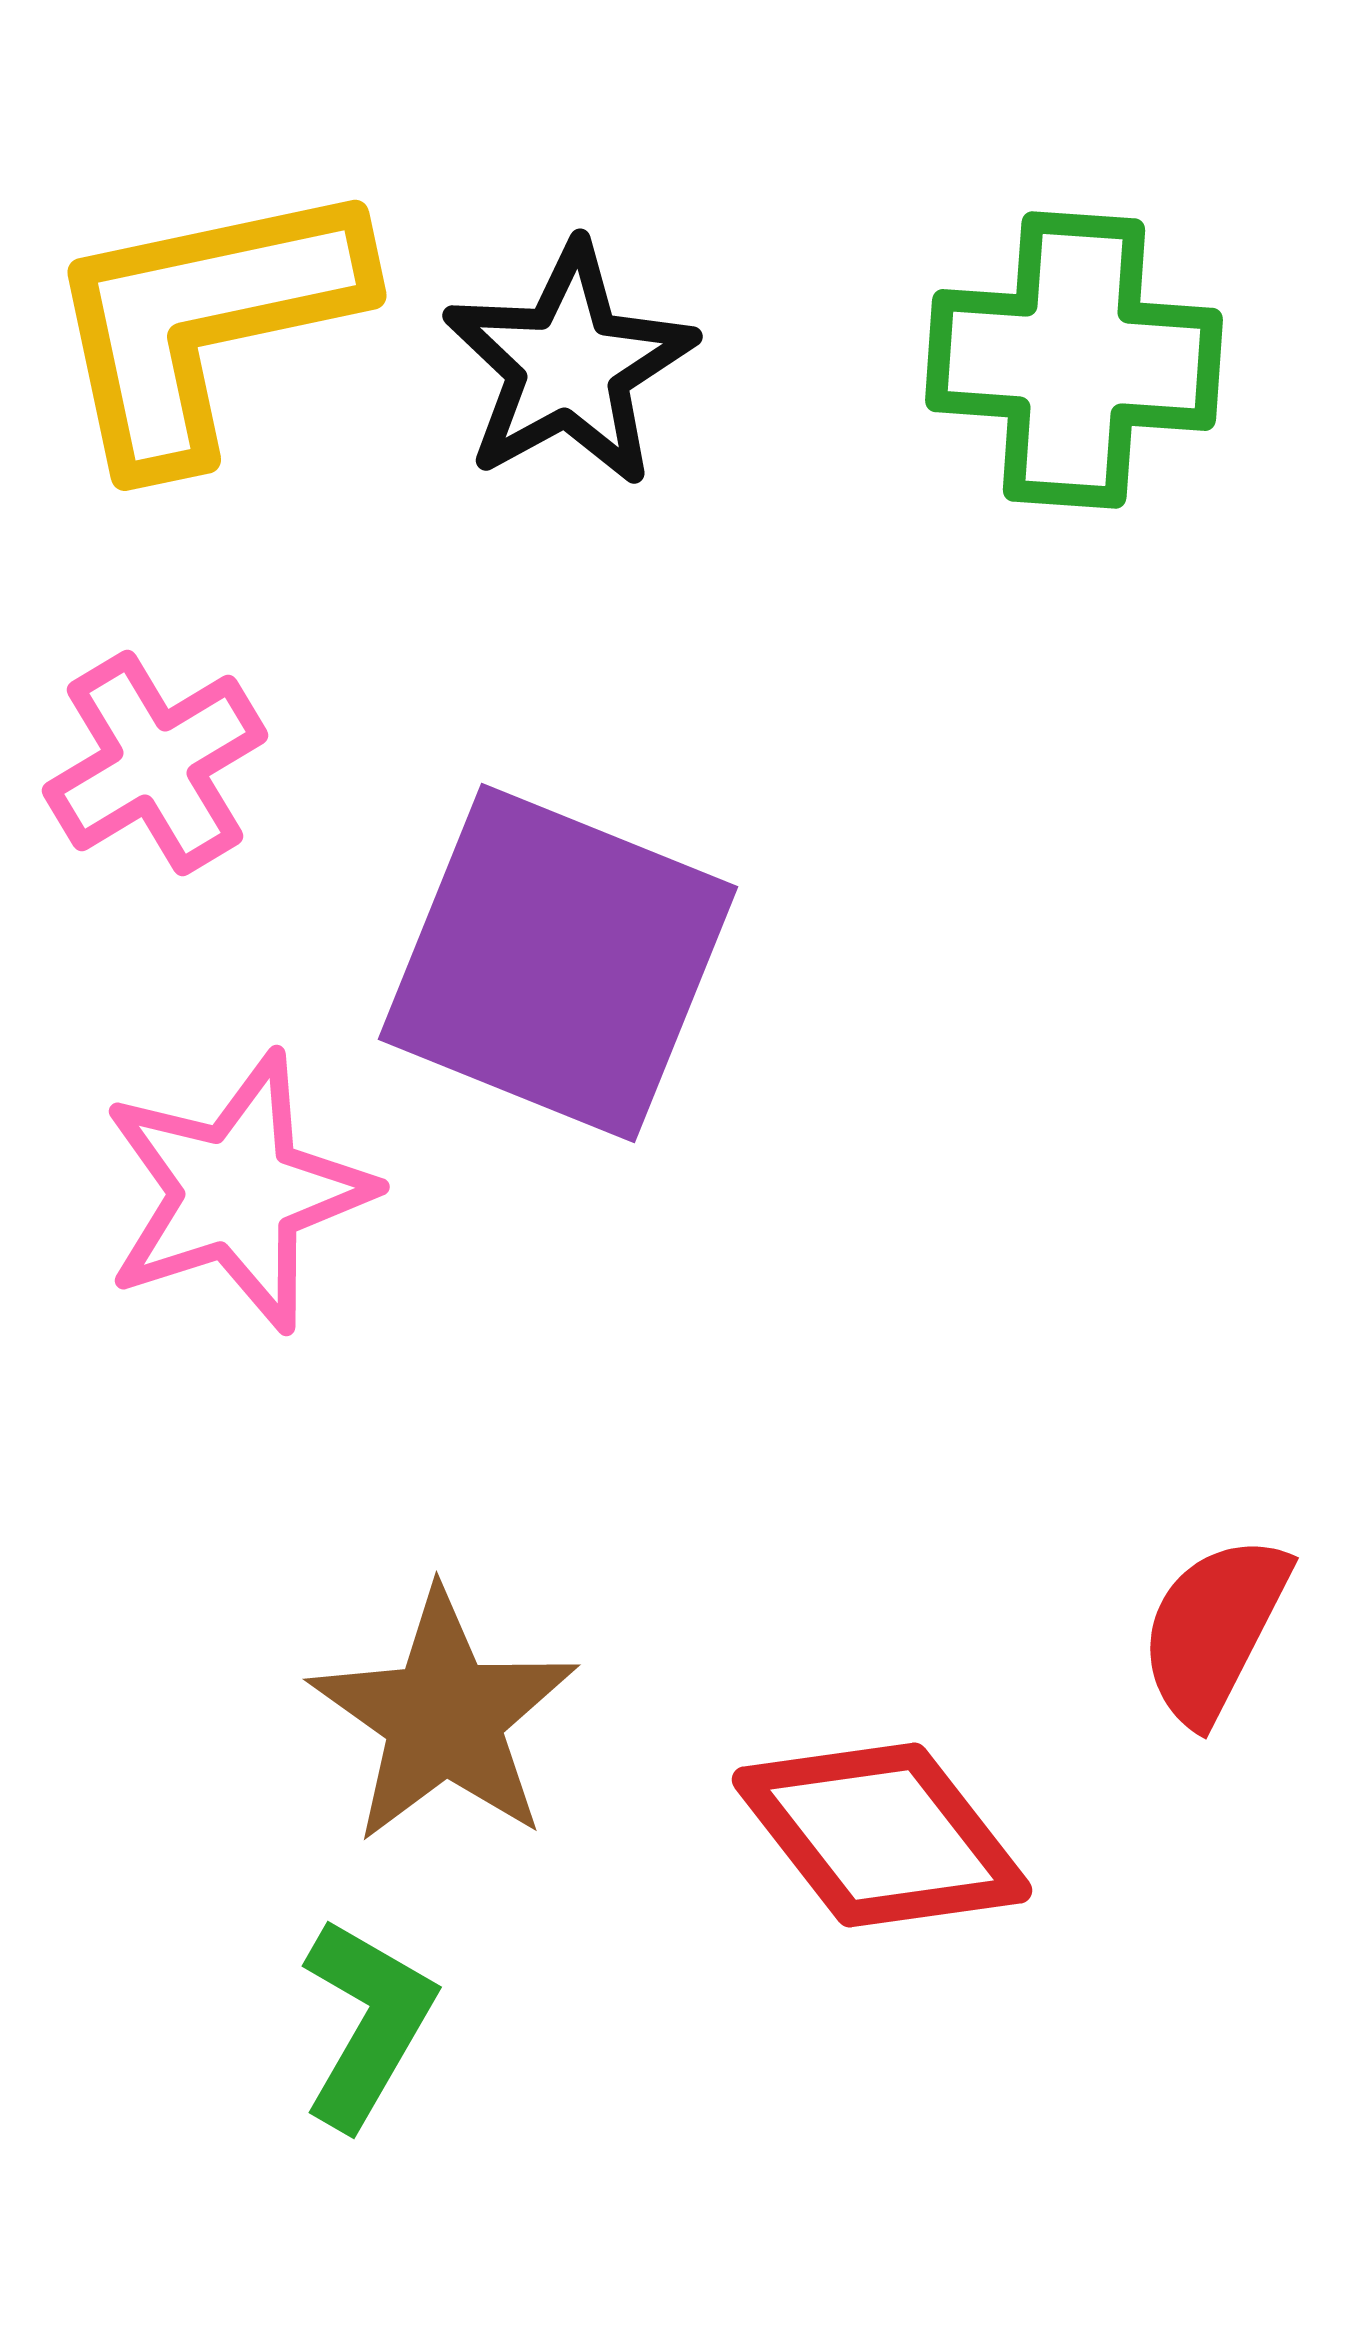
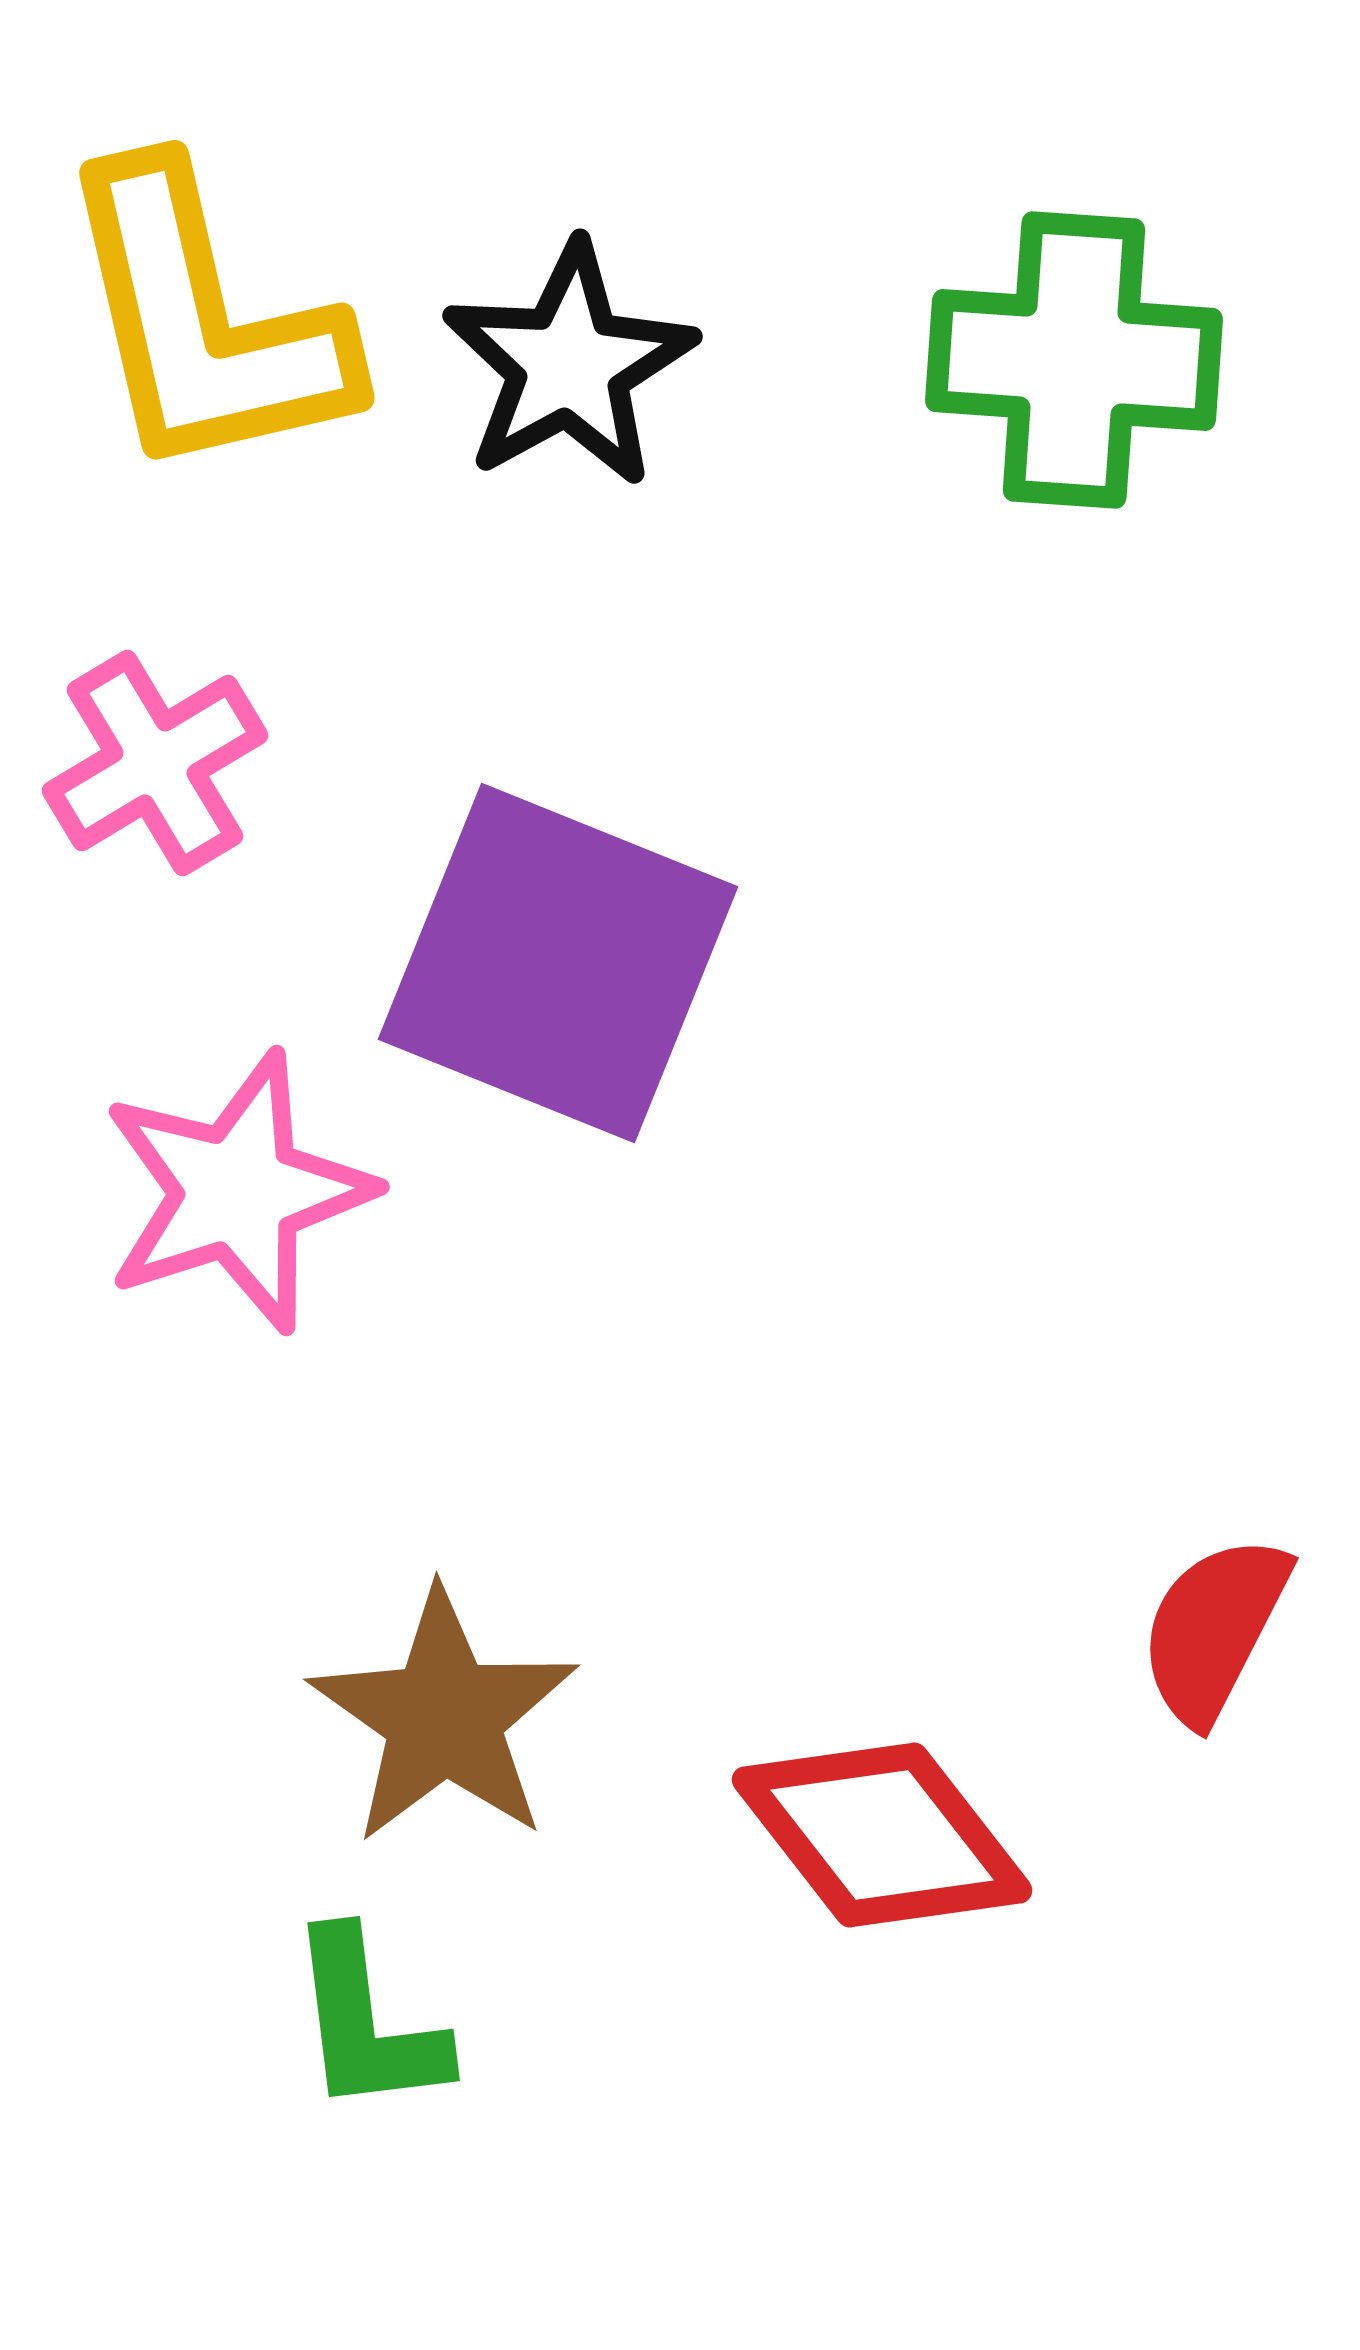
yellow L-shape: rotated 91 degrees counterclockwise
green L-shape: rotated 143 degrees clockwise
